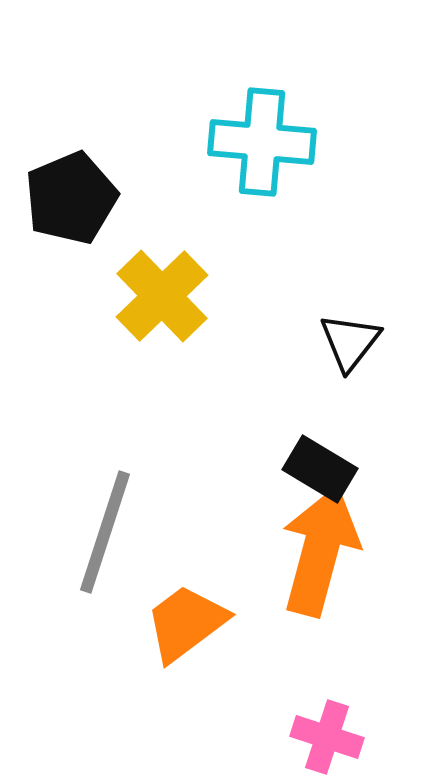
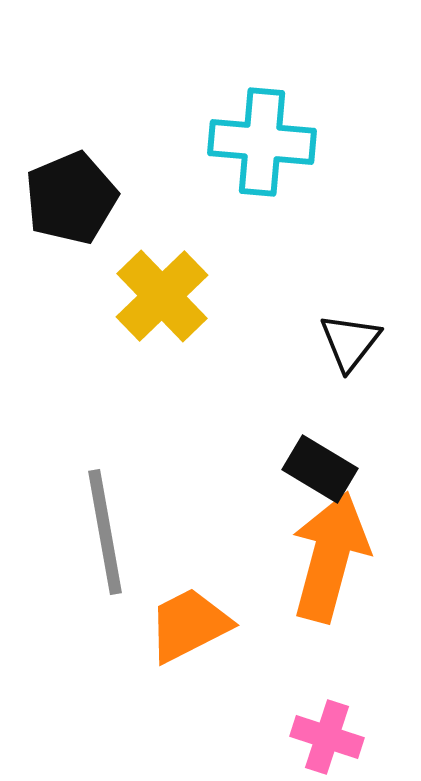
gray line: rotated 28 degrees counterclockwise
orange arrow: moved 10 px right, 6 px down
orange trapezoid: moved 3 px right, 2 px down; rotated 10 degrees clockwise
